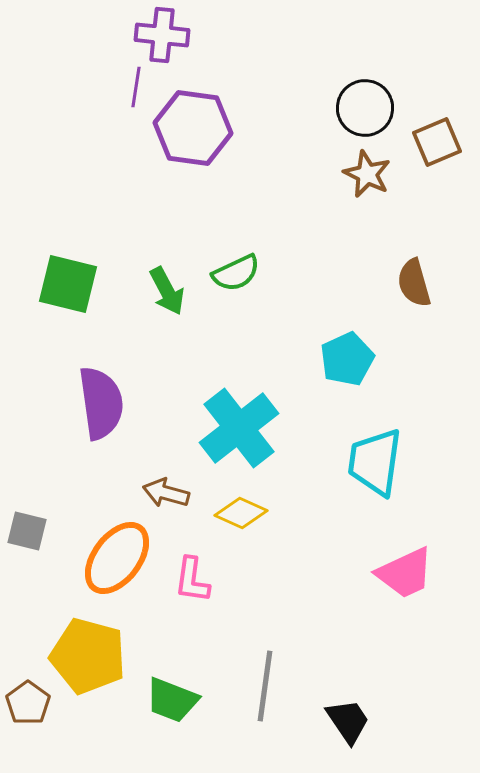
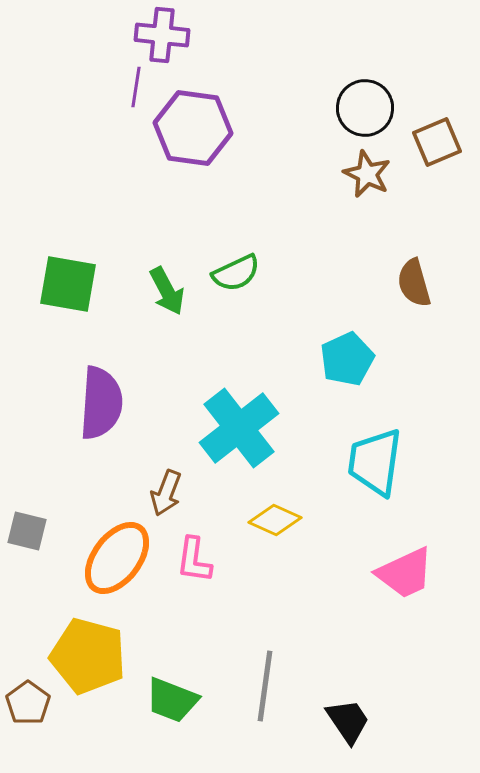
green square: rotated 4 degrees counterclockwise
purple semicircle: rotated 12 degrees clockwise
brown arrow: rotated 84 degrees counterclockwise
yellow diamond: moved 34 px right, 7 px down
pink L-shape: moved 2 px right, 20 px up
